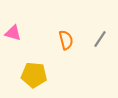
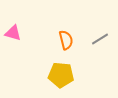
gray line: rotated 24 degrees clockwise
yellow pentagon: moved 27 px right
